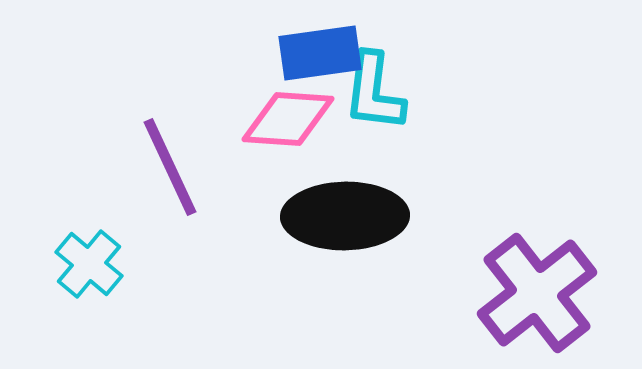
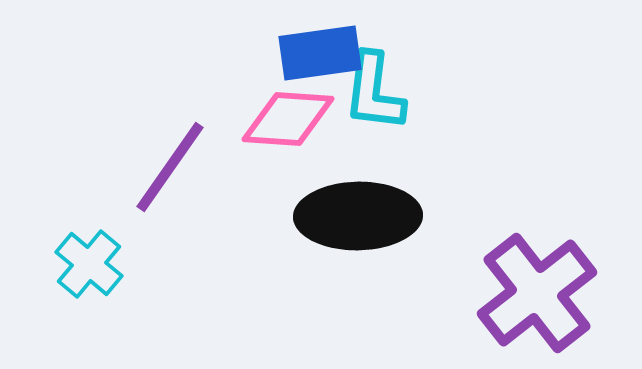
purple line: rotated 60 degrees clockwise
black ellipse: moved 13 px right
